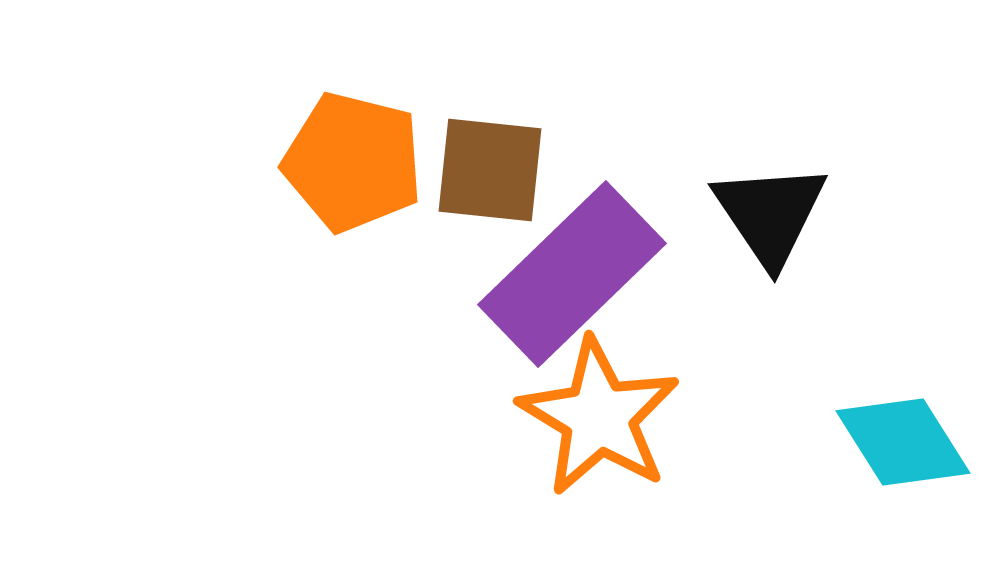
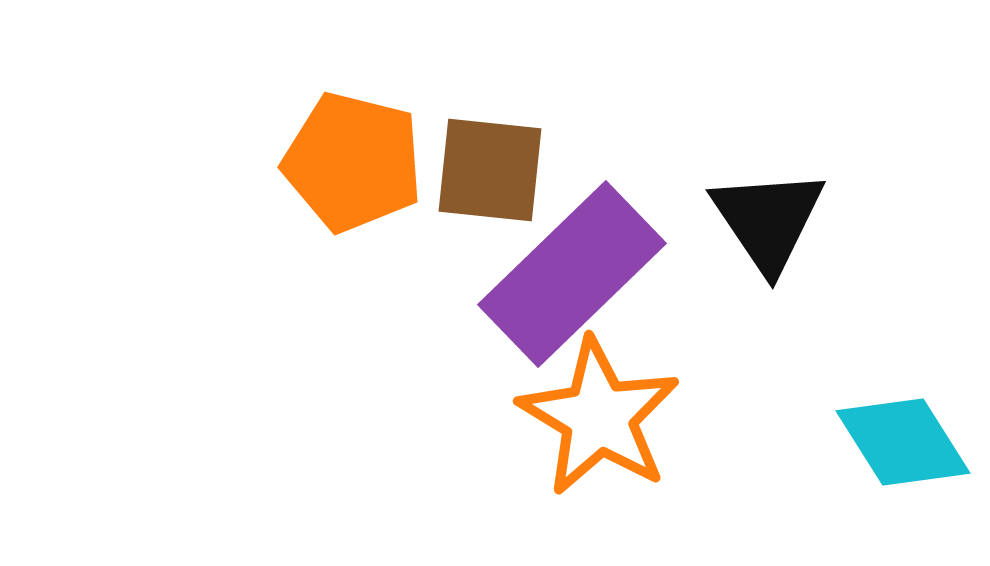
black triangle: moved 2 px left, 6 px down
